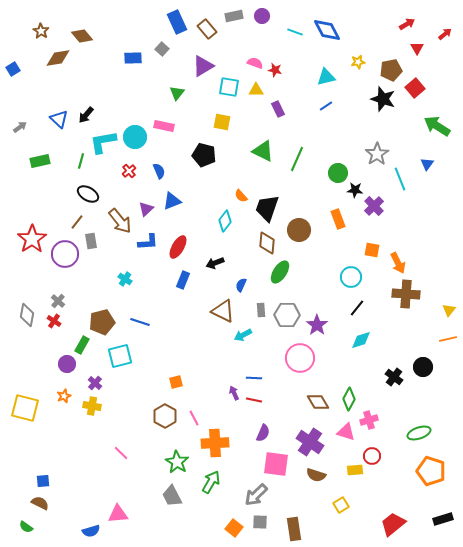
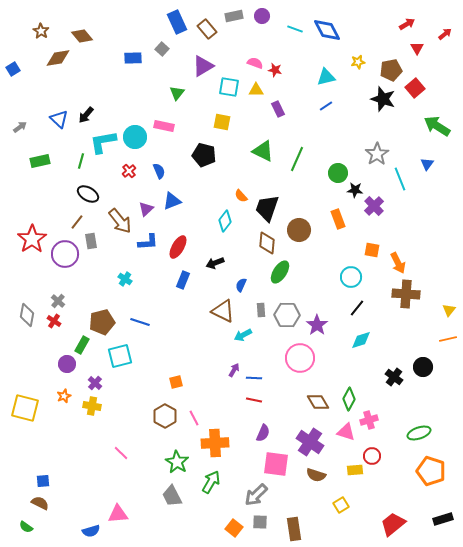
cyan line at (295, 32): moved 3 px up
purple arrow at (234, 393): moved 23 px up; rotated 56 degrees clockwise
